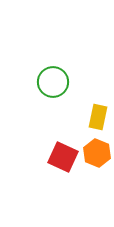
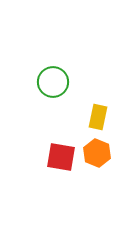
red square: moved 2 px left; rotated 16 degrees counterclockwise
